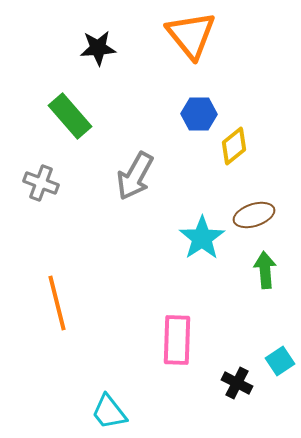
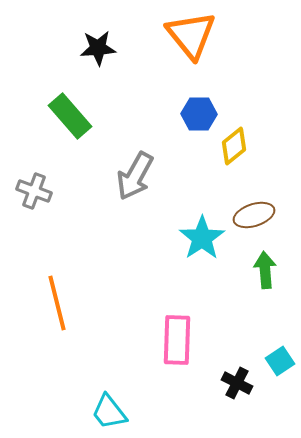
gray cross: moved 7 px left, 8 px down
